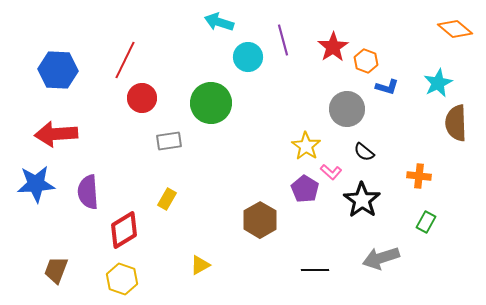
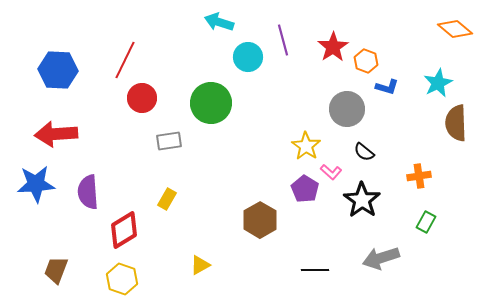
orange cross: rotated 15 degrees counterclockwise
